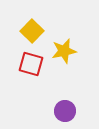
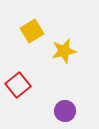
yellow square: rotated 15 degrees clockwise
red square: moved 13 px left, 21 px down; rotated 35 degrees clockwise
